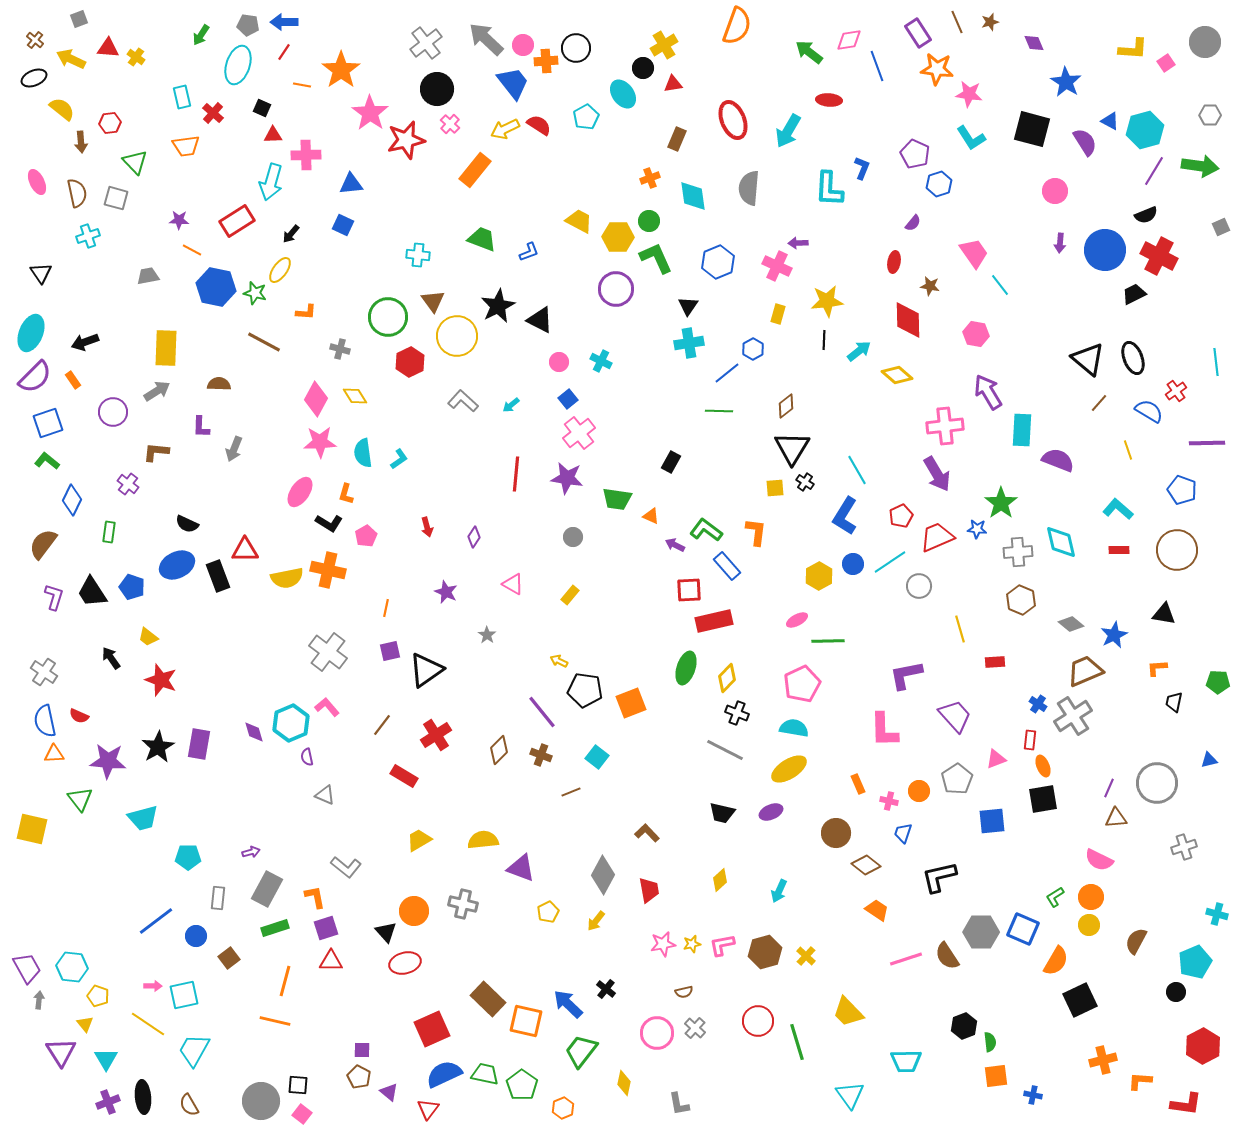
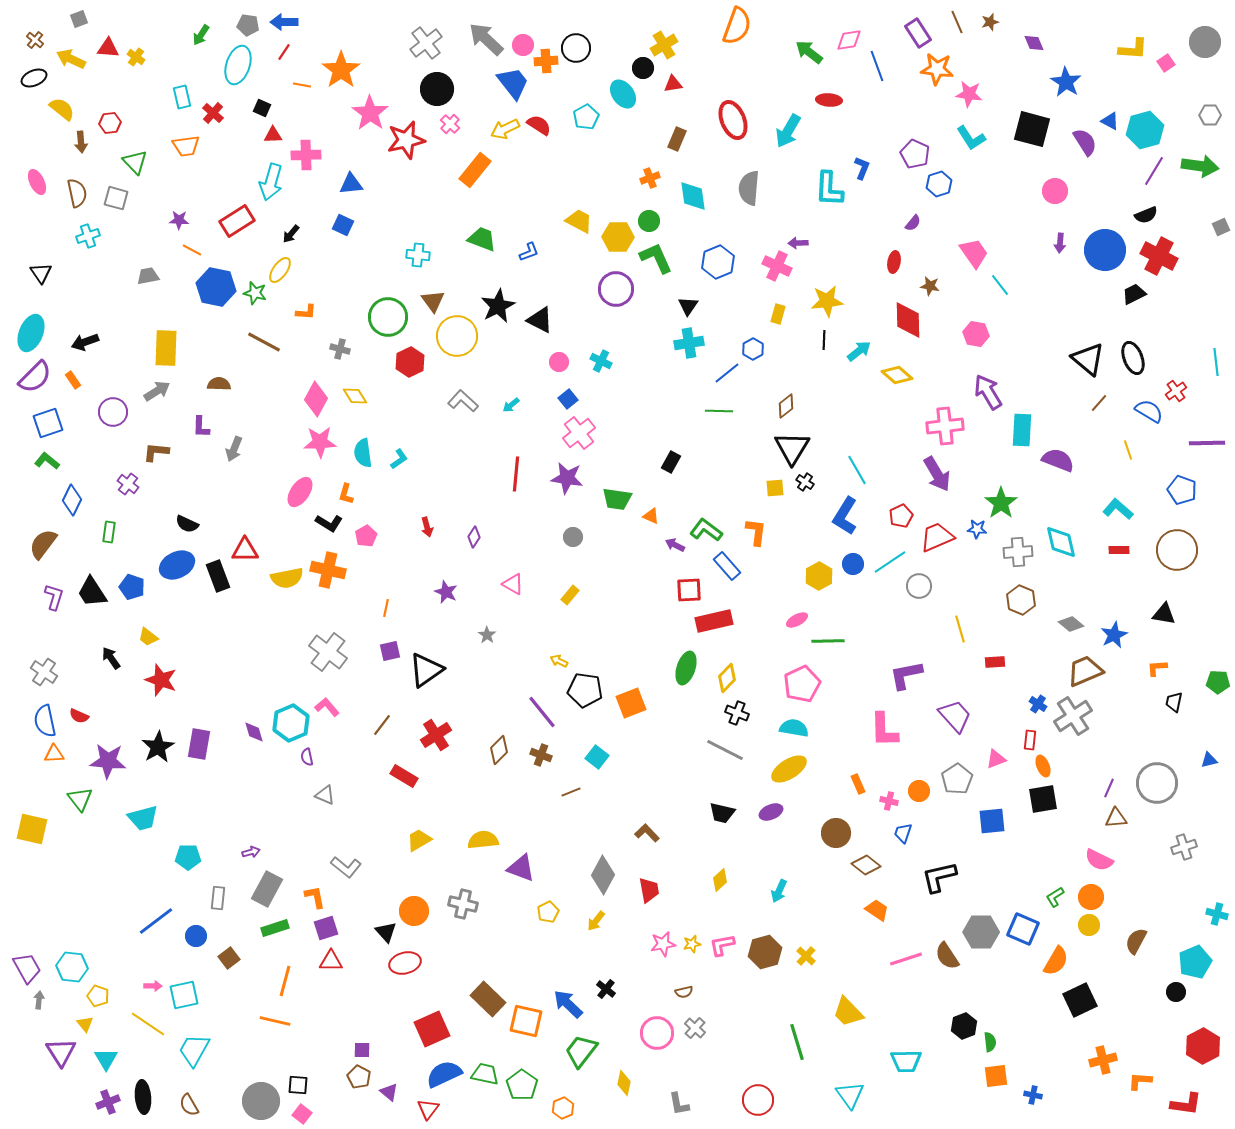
red circle at (758, 1021): moved 79 px down
